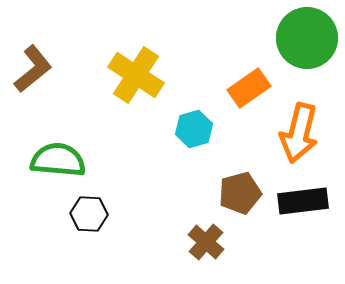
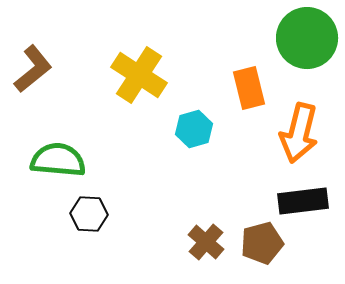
yellow cross: moved 3 px right
orange rectangle: rotated 69 degrees counterclockwise
brown pentagon: moved 22 px right, 50 px down
